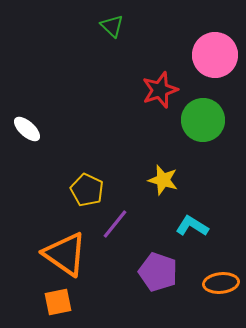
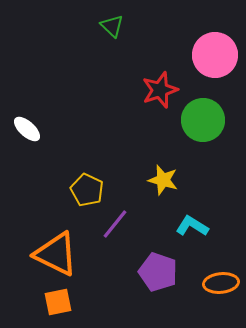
orange triangle: moved 9 px left; rotated 9 degrees counterclockwise
